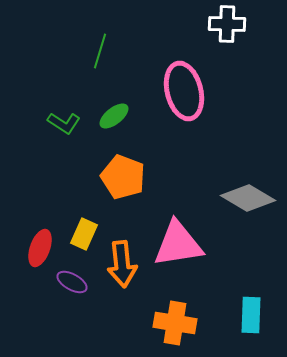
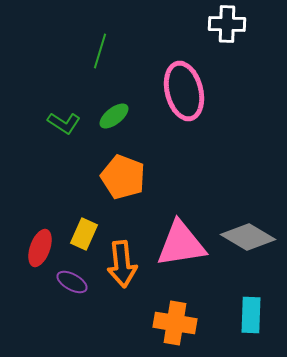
gray diamond: moved 39 px down
pink triangle: moved 3 px right
